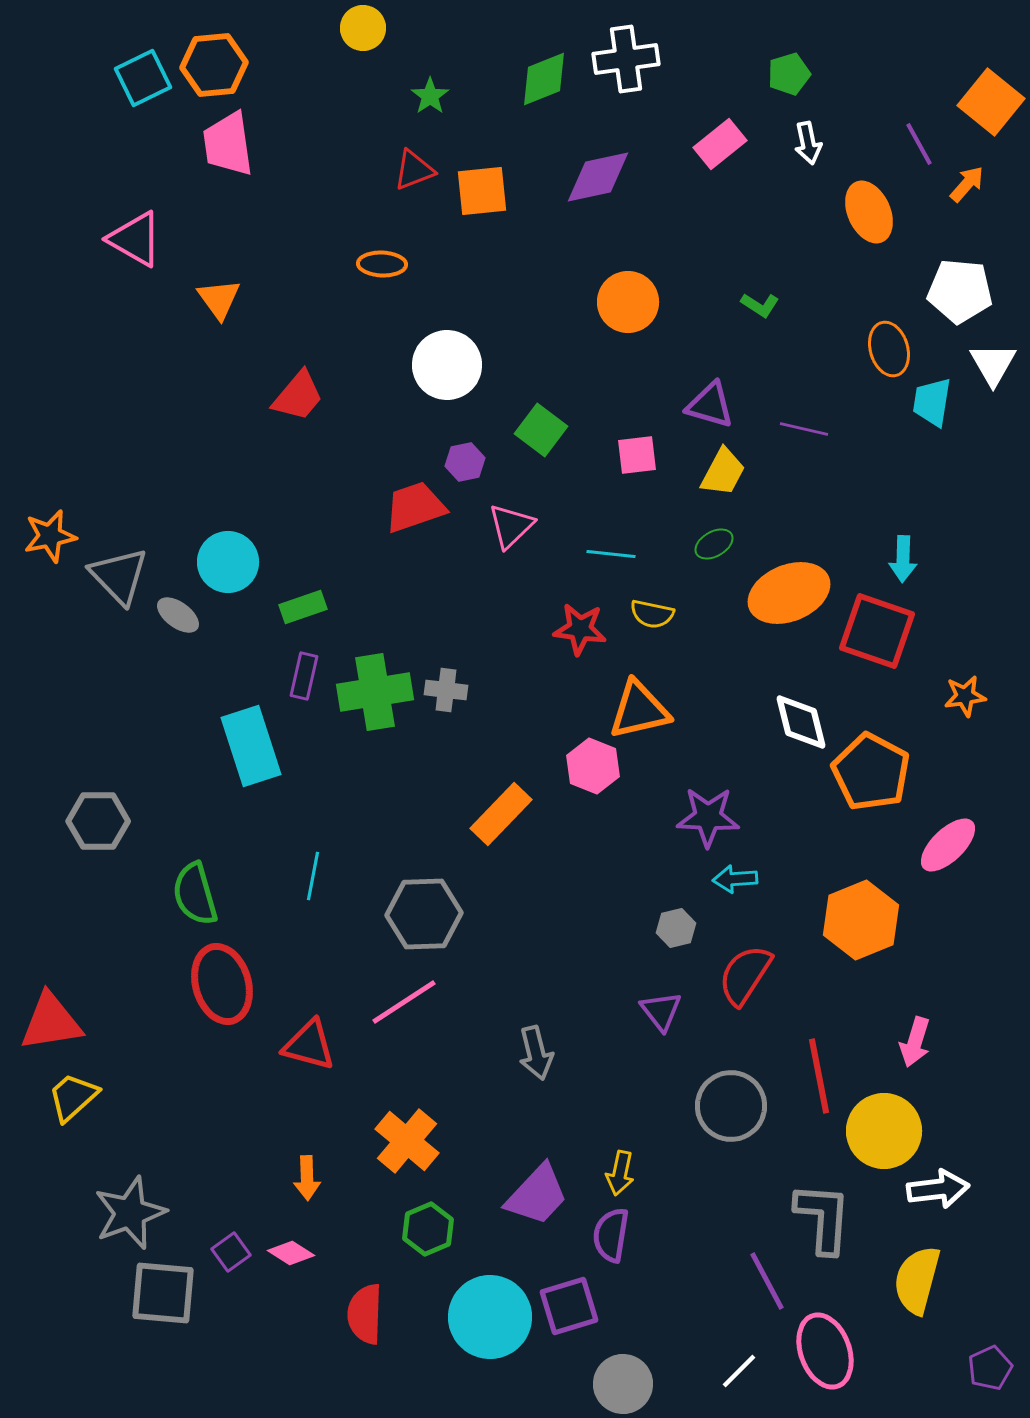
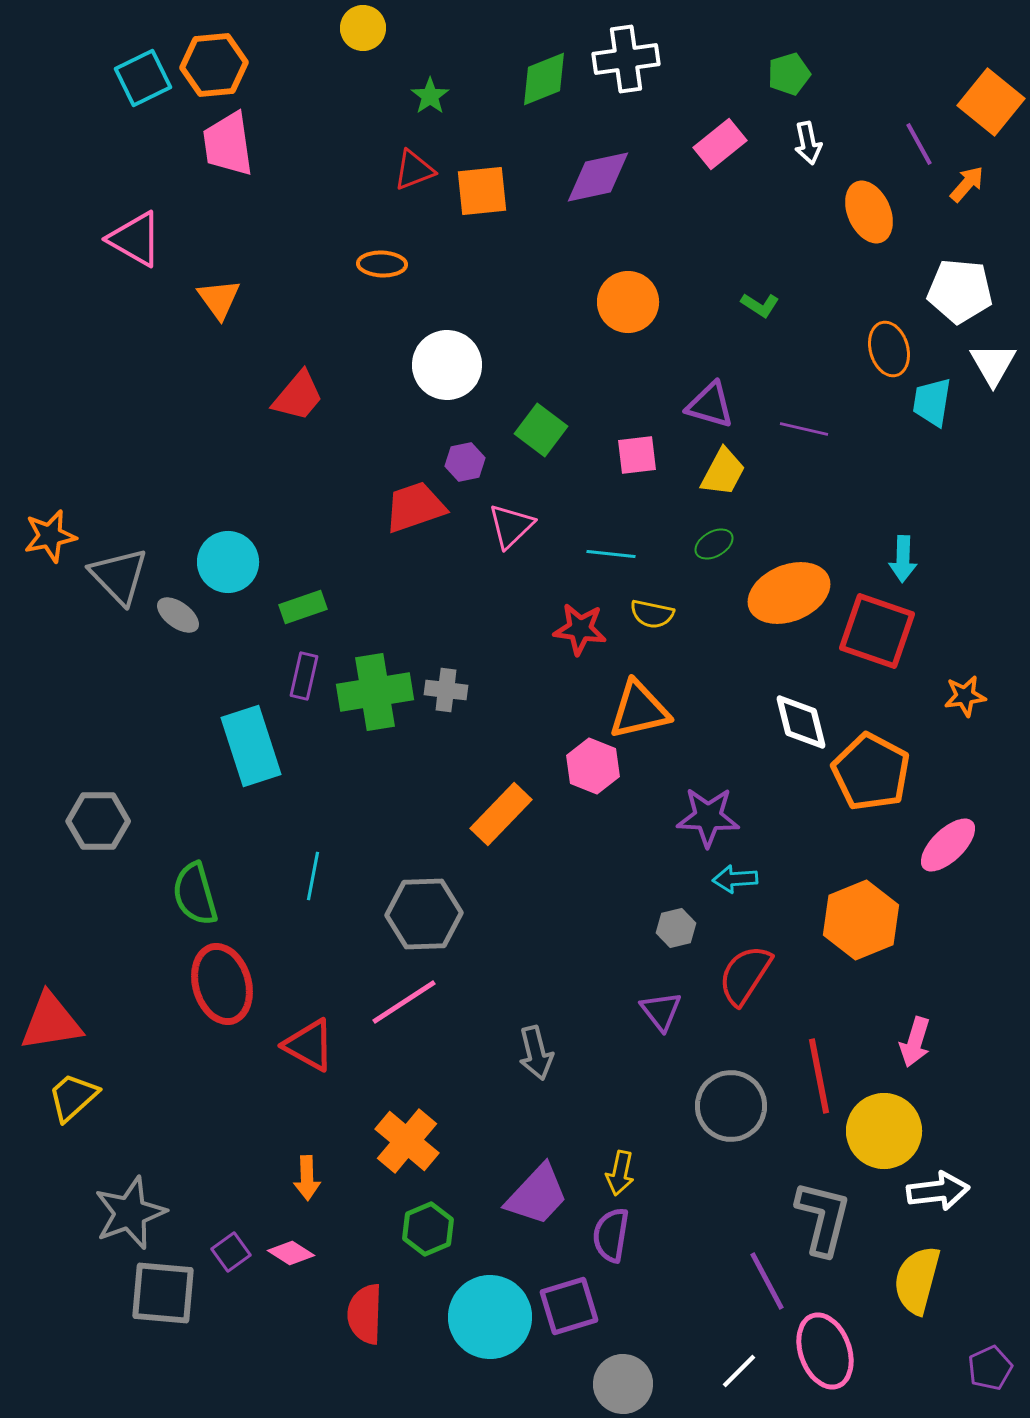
red triangle at (309, 1045): rotated 14 degrees clockwise
white arrow at (938, 1189): moved 2 px down
gray L-shape at (823, 1218): rotated 10 degrees clockwise
